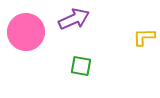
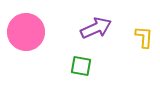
purple arrow: moved 22 px right, 9 px down
yellow L-shape: rotated 95 degrees clockwise
